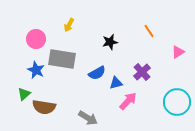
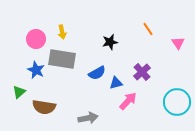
yellow arrow: moved 7 px left, 7 px down; rotated 40 degrees counterclockwise
orange line: moved 1 px left, 2 px up
pink triangle: moved 9 px up; rotated 32 degrees counterclockwise
green triangle: moved 5 px left, 2 px up
gray arrow: rotated 42 degrees counterclockwise
